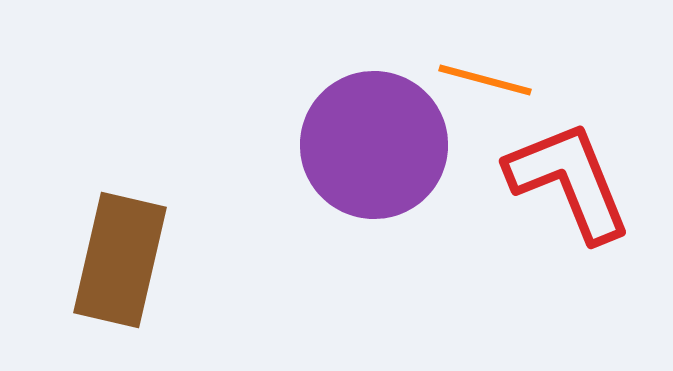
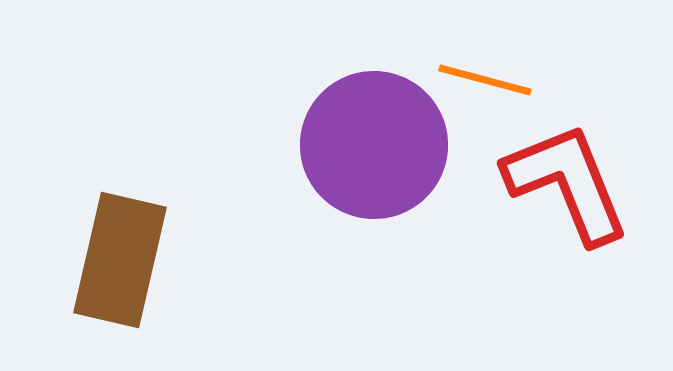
red L-shape: moved 2 px left, 2 px down
